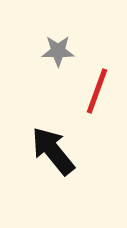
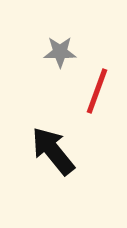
gray star: moved 2 px right, 1 px down
